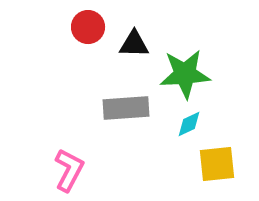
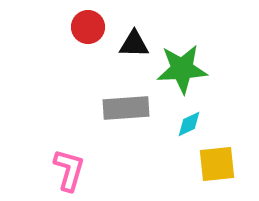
green star: moved 3 px left, 5 px up
pink L-shape: rotated 12 degrees counterclockwise
